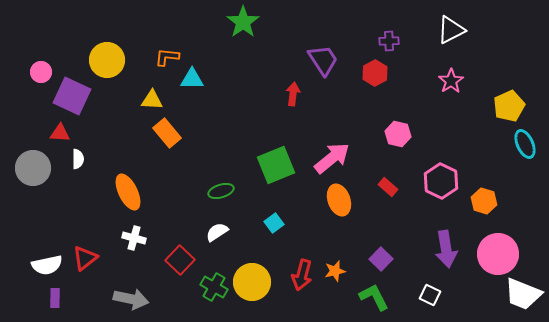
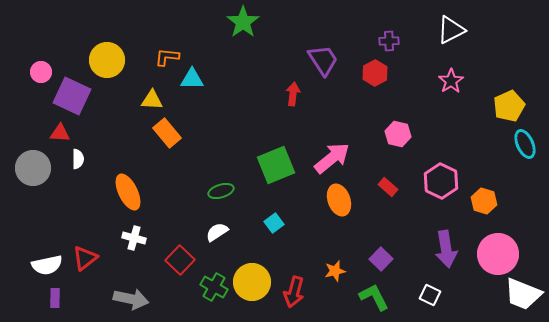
red arrow at (302, 275): moved 8 px left, 17 px down
